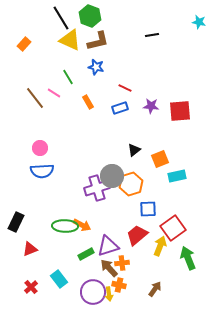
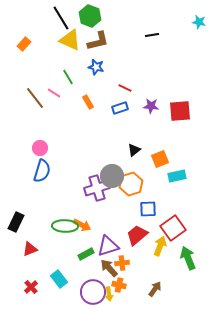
blue semicircle at (42, 171): rotated 70 degrees counterclockwise
